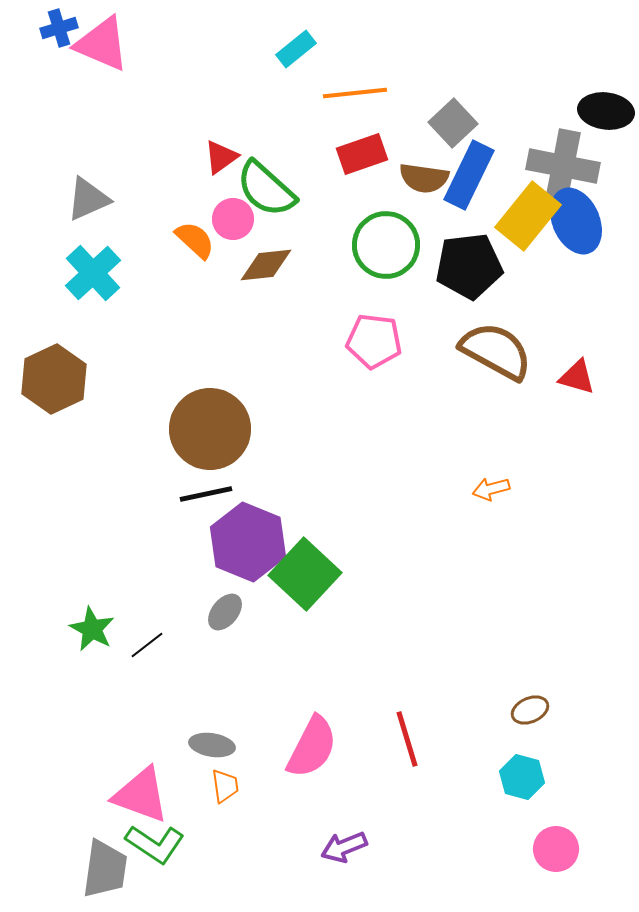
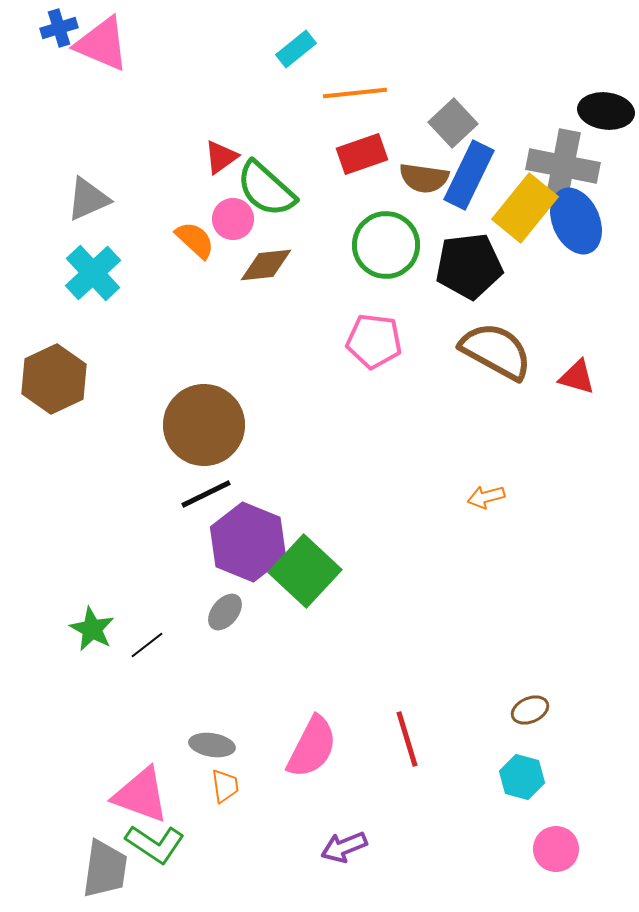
yellow rectangle at (528, 216): moved 3 px left, 8 px up
brown circle at (210, 429): moved 6 px left, 4 px up
orange arrow at (491, 489): moved 5 px left, 8 px down
black line at (206, 494): rotated 14 degrees counterclockwise
green square at (305, 574): moved 3 px up
